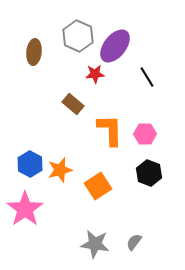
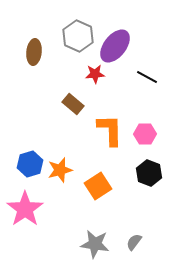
black line: rotated 30 degrees counterclockwise
blue hexagon: rotated 15 degrees clockwise
